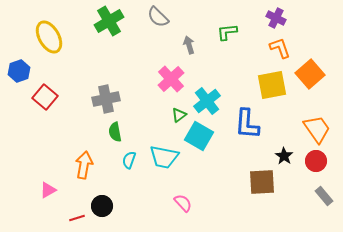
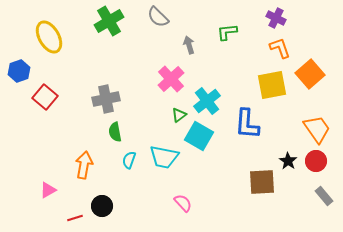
black star: moved 4 px right, 5 px down
red line: moved 2 px left
